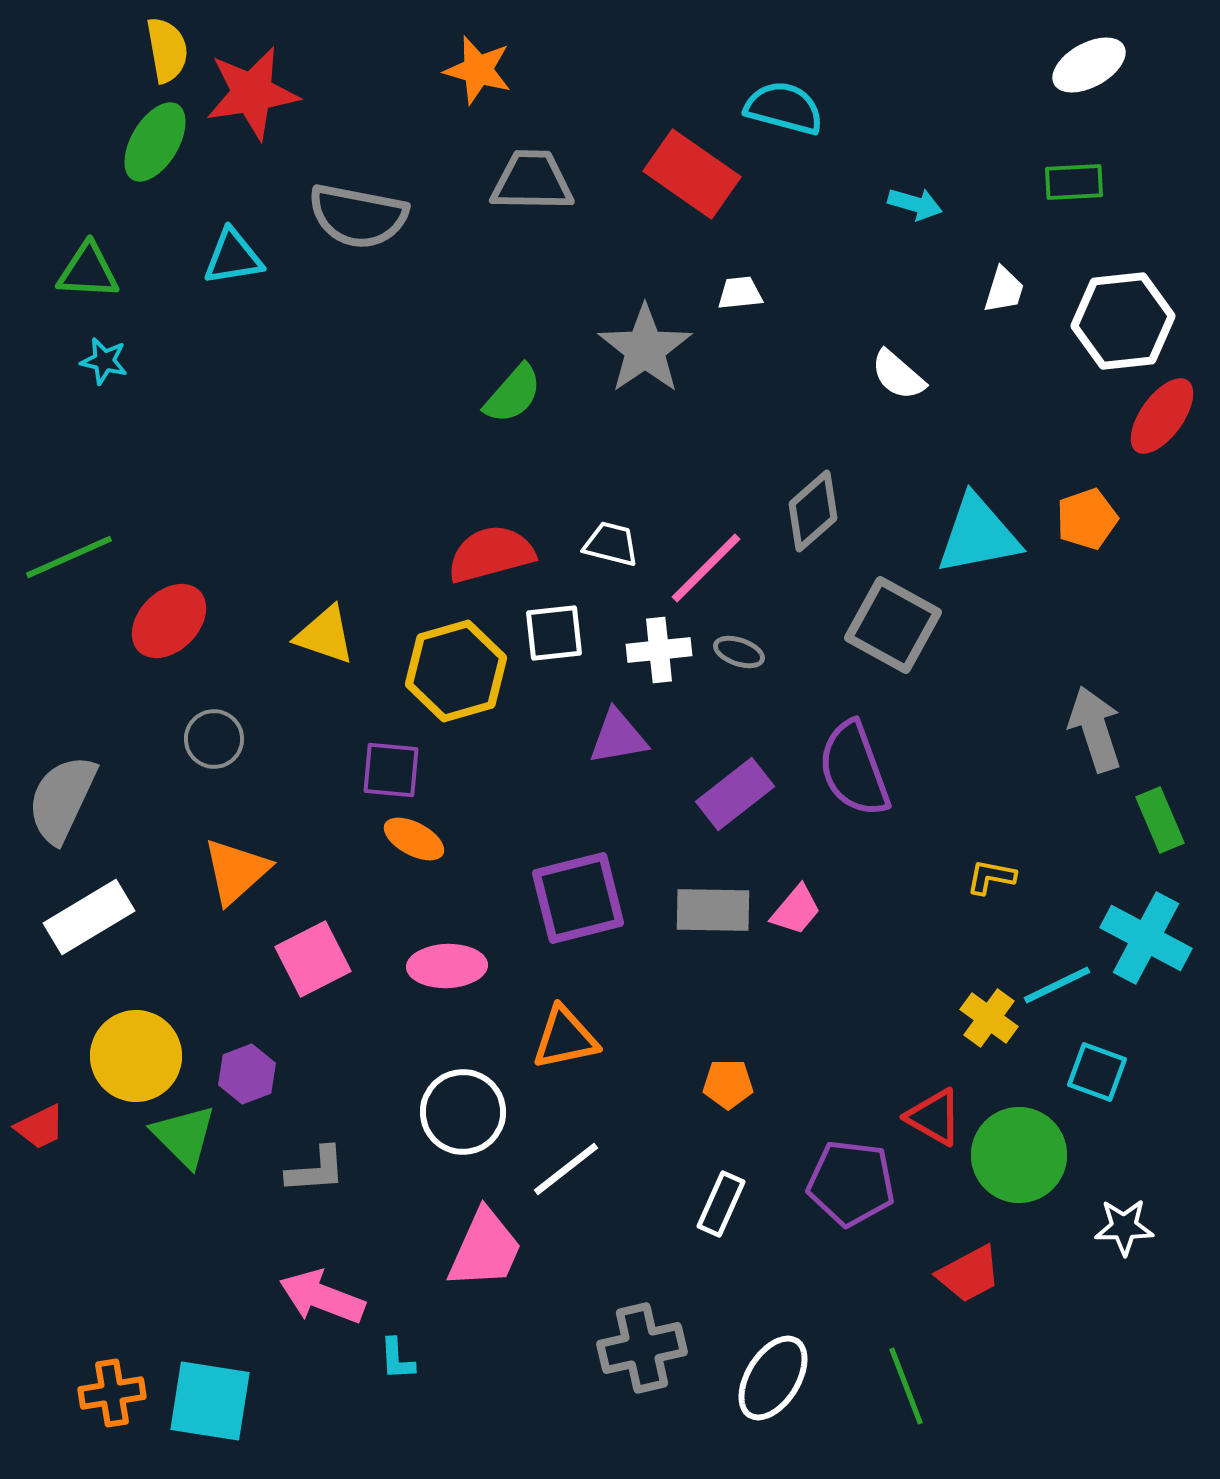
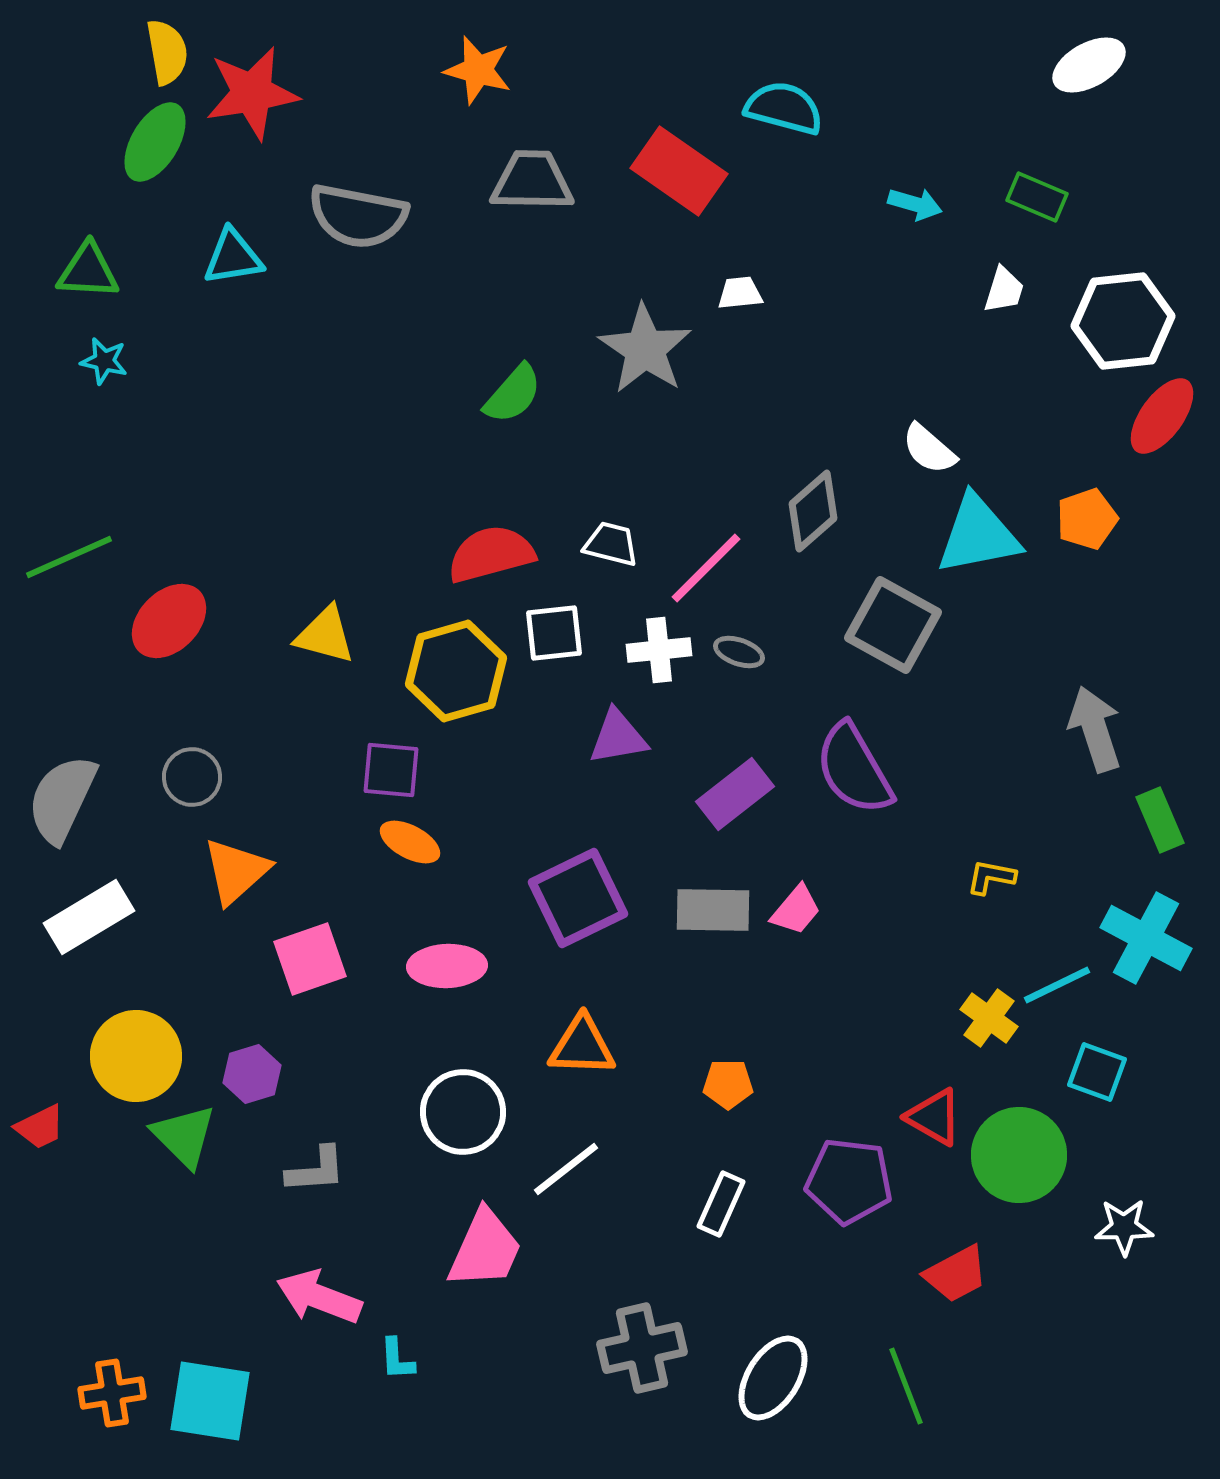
yellow semicircle at (167, 50): moved 2 px down
red rectangle at (692, 174): moved 13 px left, 3 px up
green rectangle at (1074, 182): moved 37 px left, 15 px down; rotated 26 degrees clockwise
gray star at (645, 349): rotated 4 degrees counterclockwise
white semicircle at (898, 375): moved 31 px right, 74 px down
yellow triangle at (325, 635): rotated 4 degrees counterclockwise
gray circle at (214, 739): moved 22 px left, 38 px down
purple semicircle at (854, 769): rotated 10 degrees counterclockwise
orange ellipse at (414, 839): moved 4 px left, 3 px down
purple square at (578, 898): rotated 12 degrees counterclockwise
pink square at (313, 959): moved 3 px left; rotated 8 degrees clockwise
orange triangle at (565, 1038): moved 17 px right, 8 px down; rotated 14 degrees clockwise
purple hexagon at (247, 1074): moved 5 px right; rotated 4 degrees clockwise
purple pentagon at (851, 1183): moved 2 px left, 2 px up
red trapezoid at (969, 1274): moved 13 px left
pink arrow at (322, 1297): moved 3 px left
